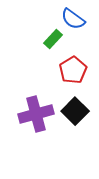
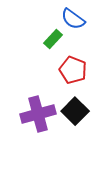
red pentagon: rotated 20 degrees counterclockwise
purple cross: moved 2 px right
